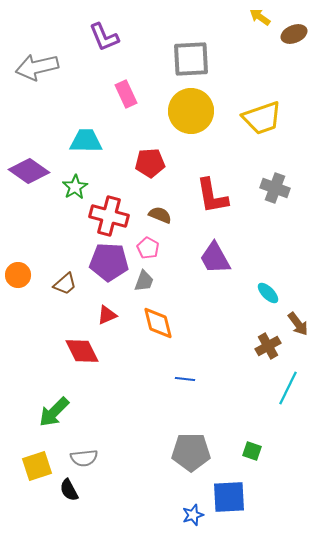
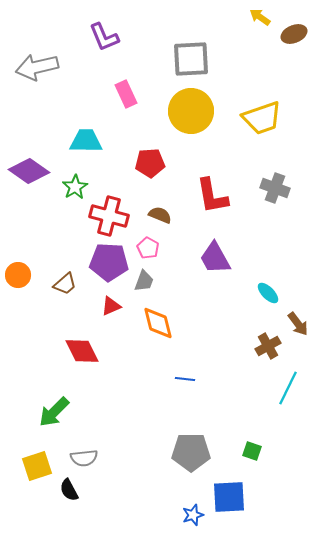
red triangle: moved 4 px right, 9 px up
